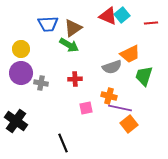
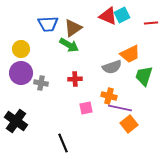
cyan square: rotated 14 degrees clockwise
